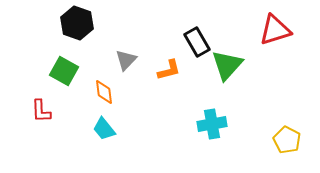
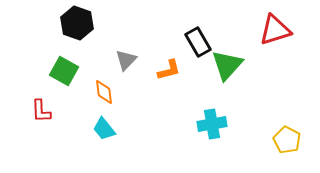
black rectangle: moved 1 px right
